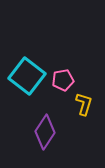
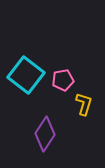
cyan square: moved 1 px left, 1 px up
purple diamond: moved 2 px down
